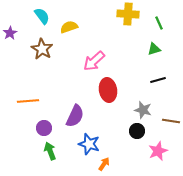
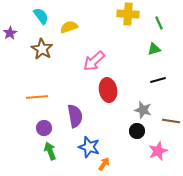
cyan semicircle: moved 1 px left
orange line: moved 9 px right, 4 px up
purple semicircle: rotated 35 degrees counterclockwise
blue star: moved 3 px down
